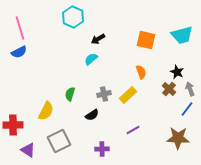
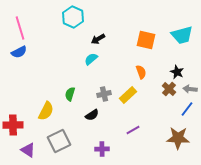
gray arrow: rotated 64 degrees counterclockwise
